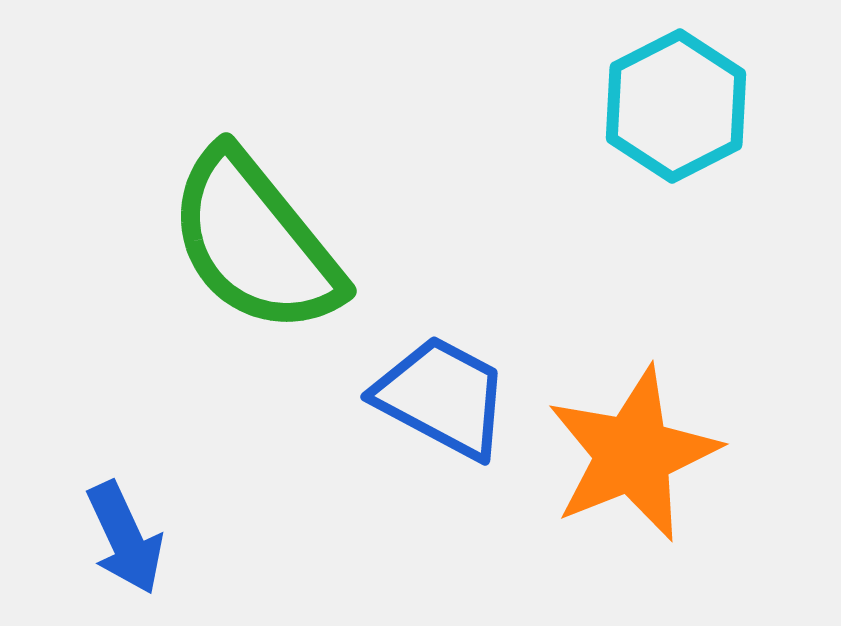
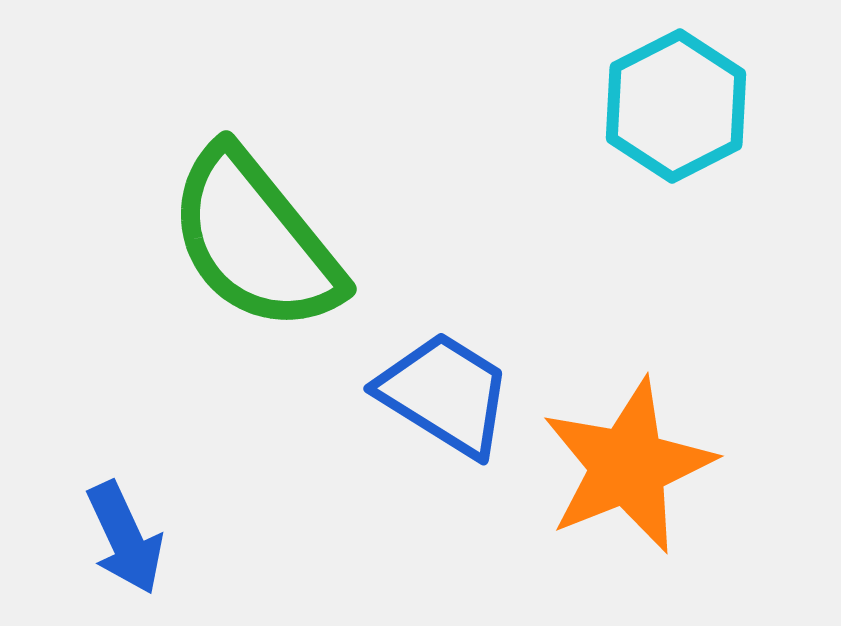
green semicircle: moved 2 px up
blue trapezoid: moved 3 px right, 3 px up; rotated 4 degrees clockwise
orange star: moved 5 px left, 12 px down
